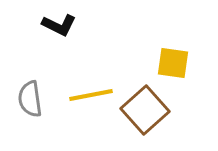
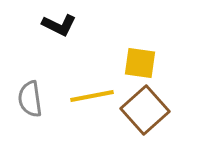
yellow square: moved 33 px left
yellow line: moved 1 px right, 1 px down
